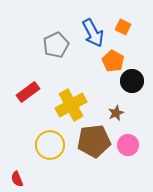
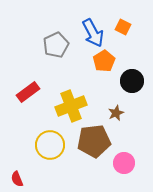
orange pentagon: moved 9 px left; rotated 10 degrees clockwise
yellow cross: moved 1 px down; rotated 8 degrees clockwise
pink circle: moved 4 px left, 18 px down
